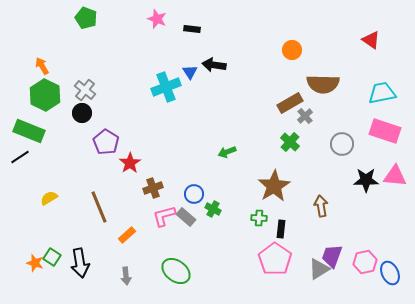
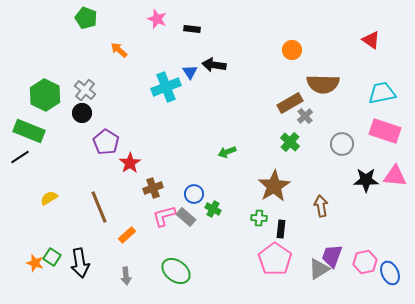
orange arrow at (42, 66): moved 77 px right, 16 px up; rotated 18 degrees counterclockwise
